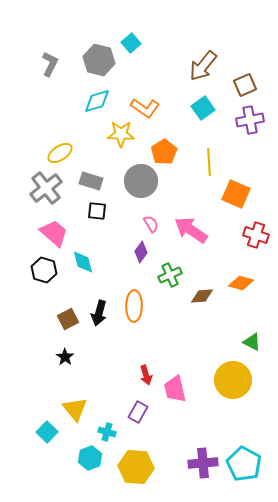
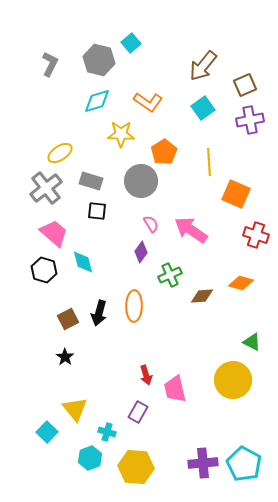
orange L-shape at (145, 108): moved 3 px right, 6 px up
